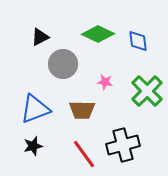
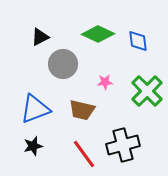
pink star: rotated 14 degrees counterclockwise
brown trapezoid: rotated 12 degrees clockwise
